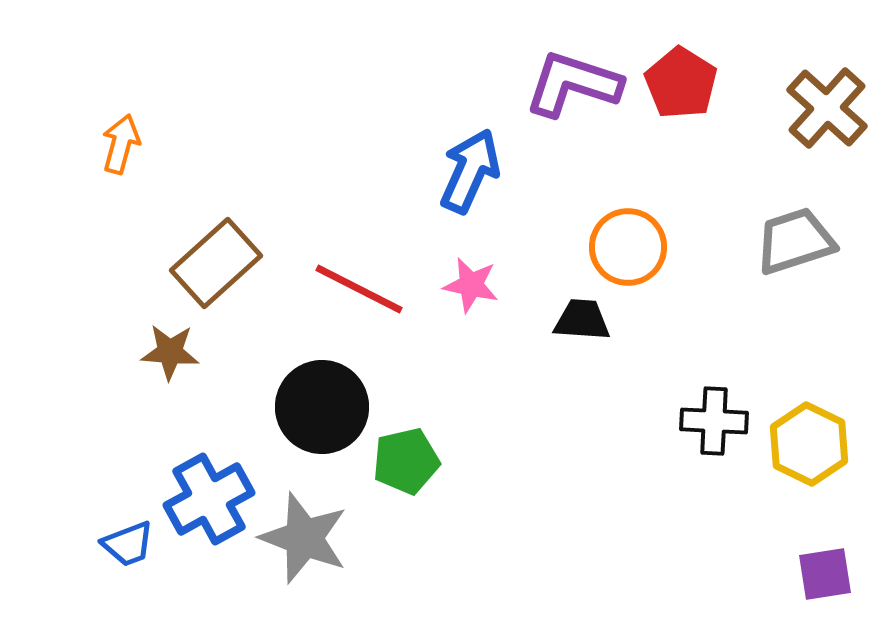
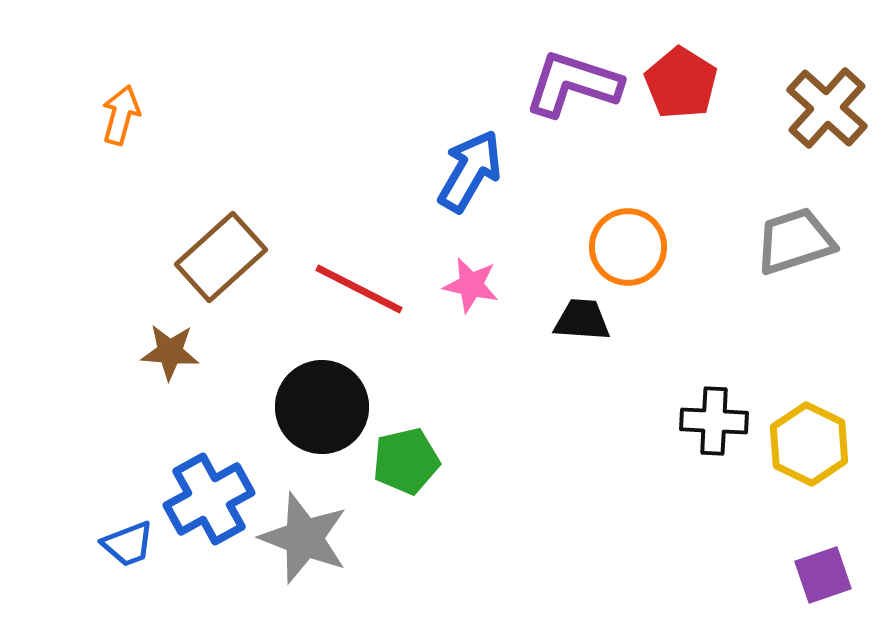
orange arrow: moved 29 px up
blue arrow: rotated 6 degrees clockwise
brown rectangle: moved 5 px right, 6 px up
purple square: moved 2 px left, 1 px down; rotated 10 degrees counterclockwise
